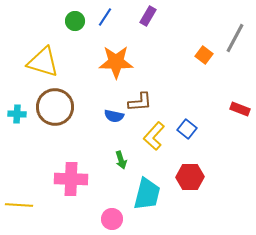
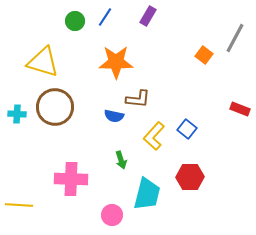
brown L-shape: moved 2 px left, 3 px up; rotated 10 degrees clockwise
pink circle: moved 4 px up
